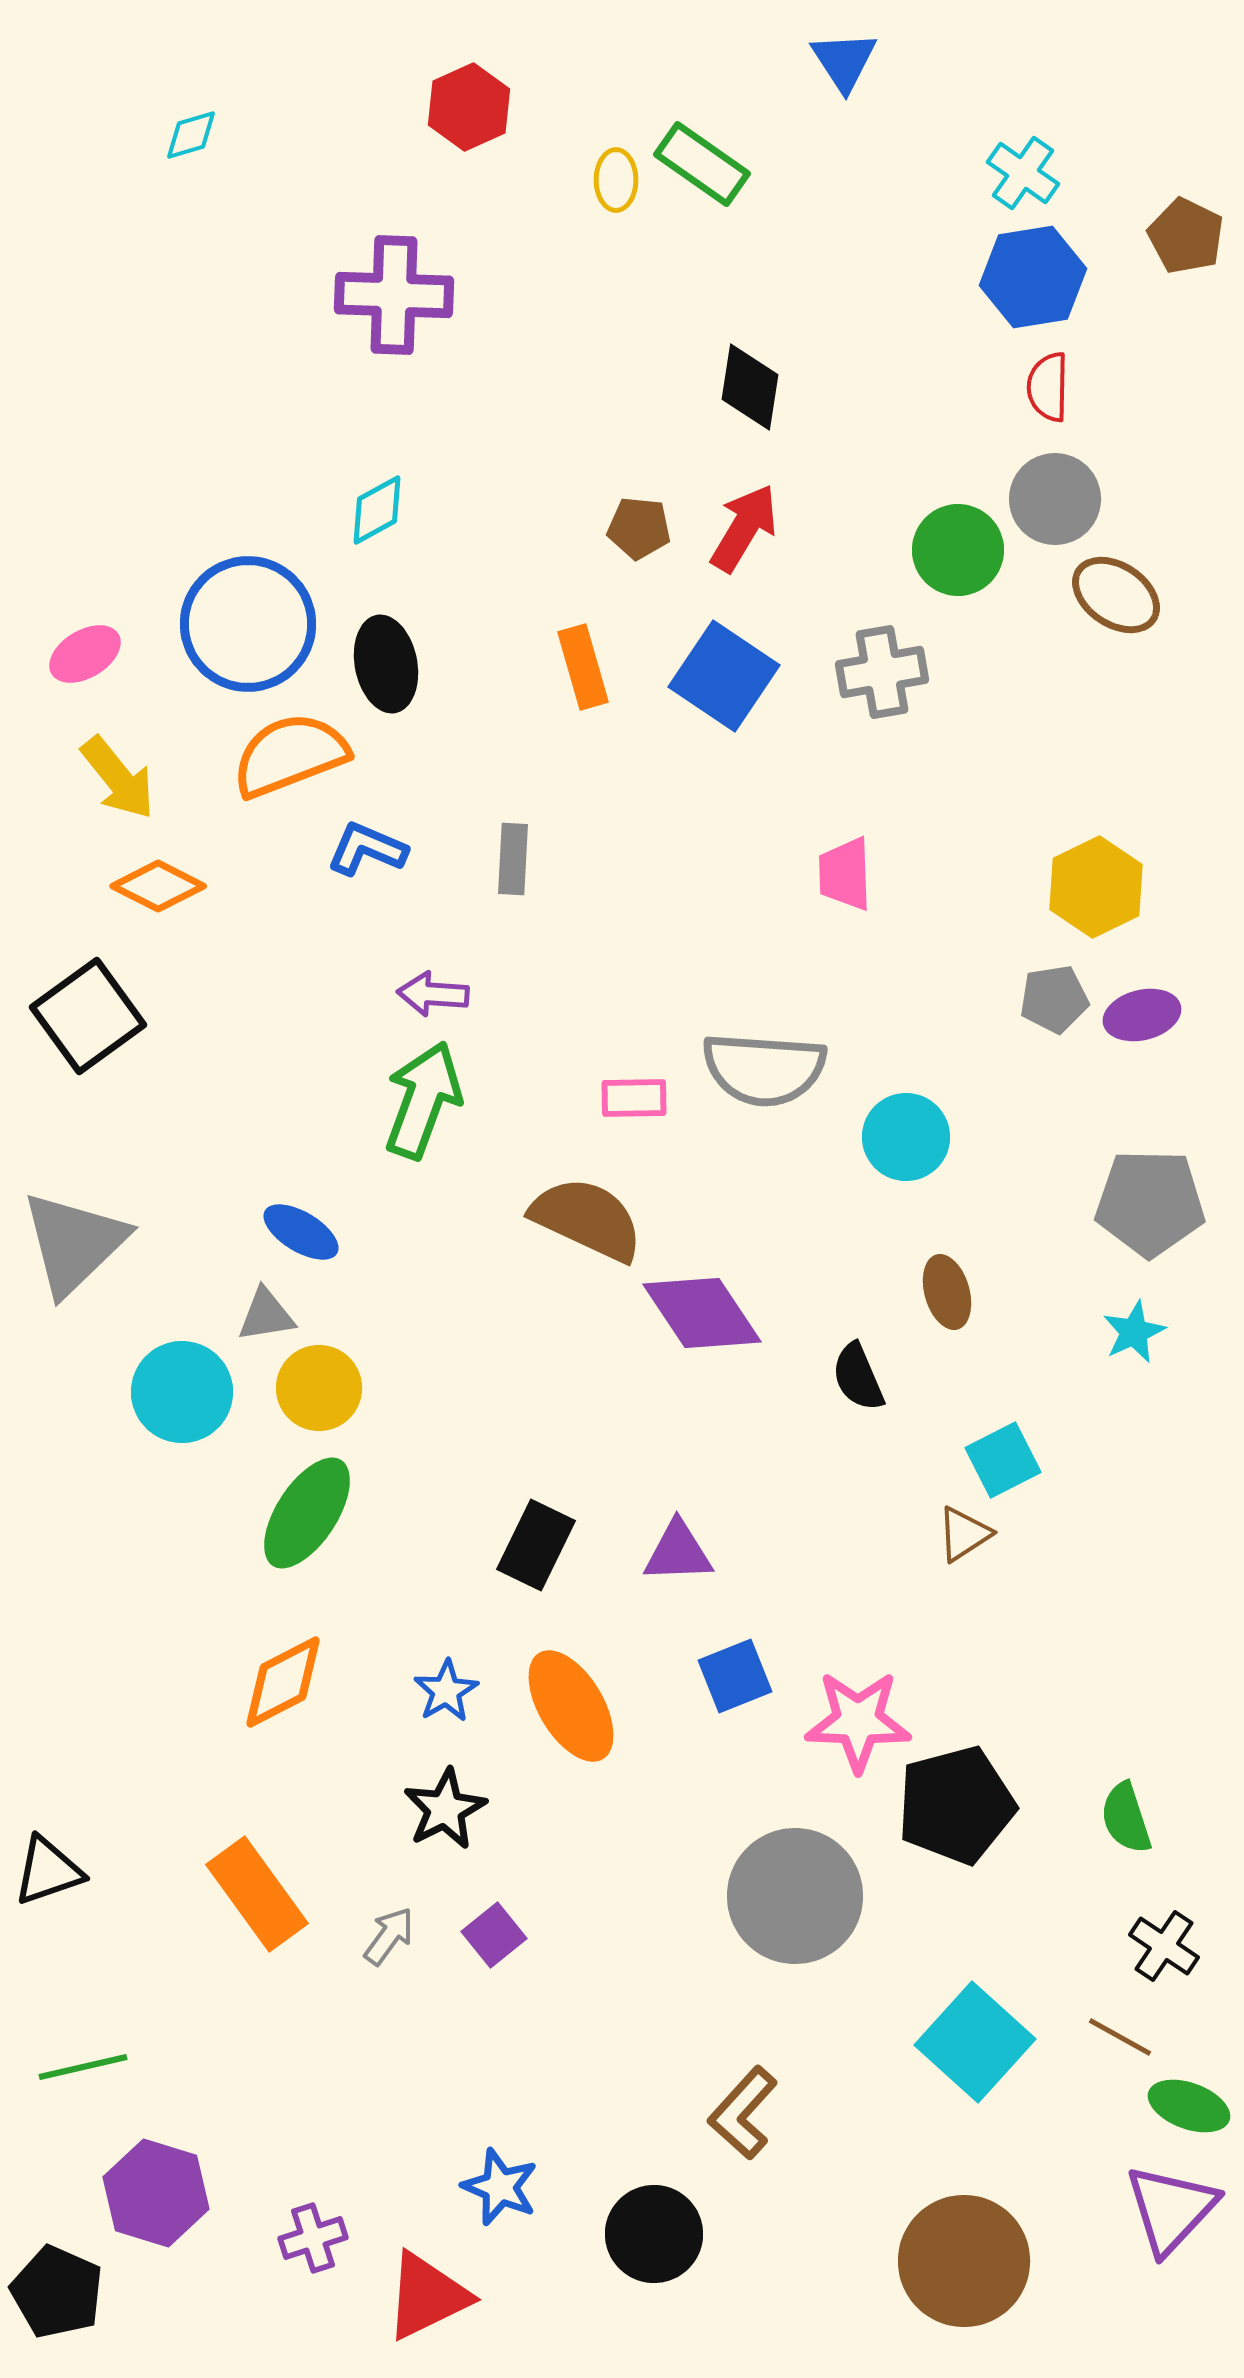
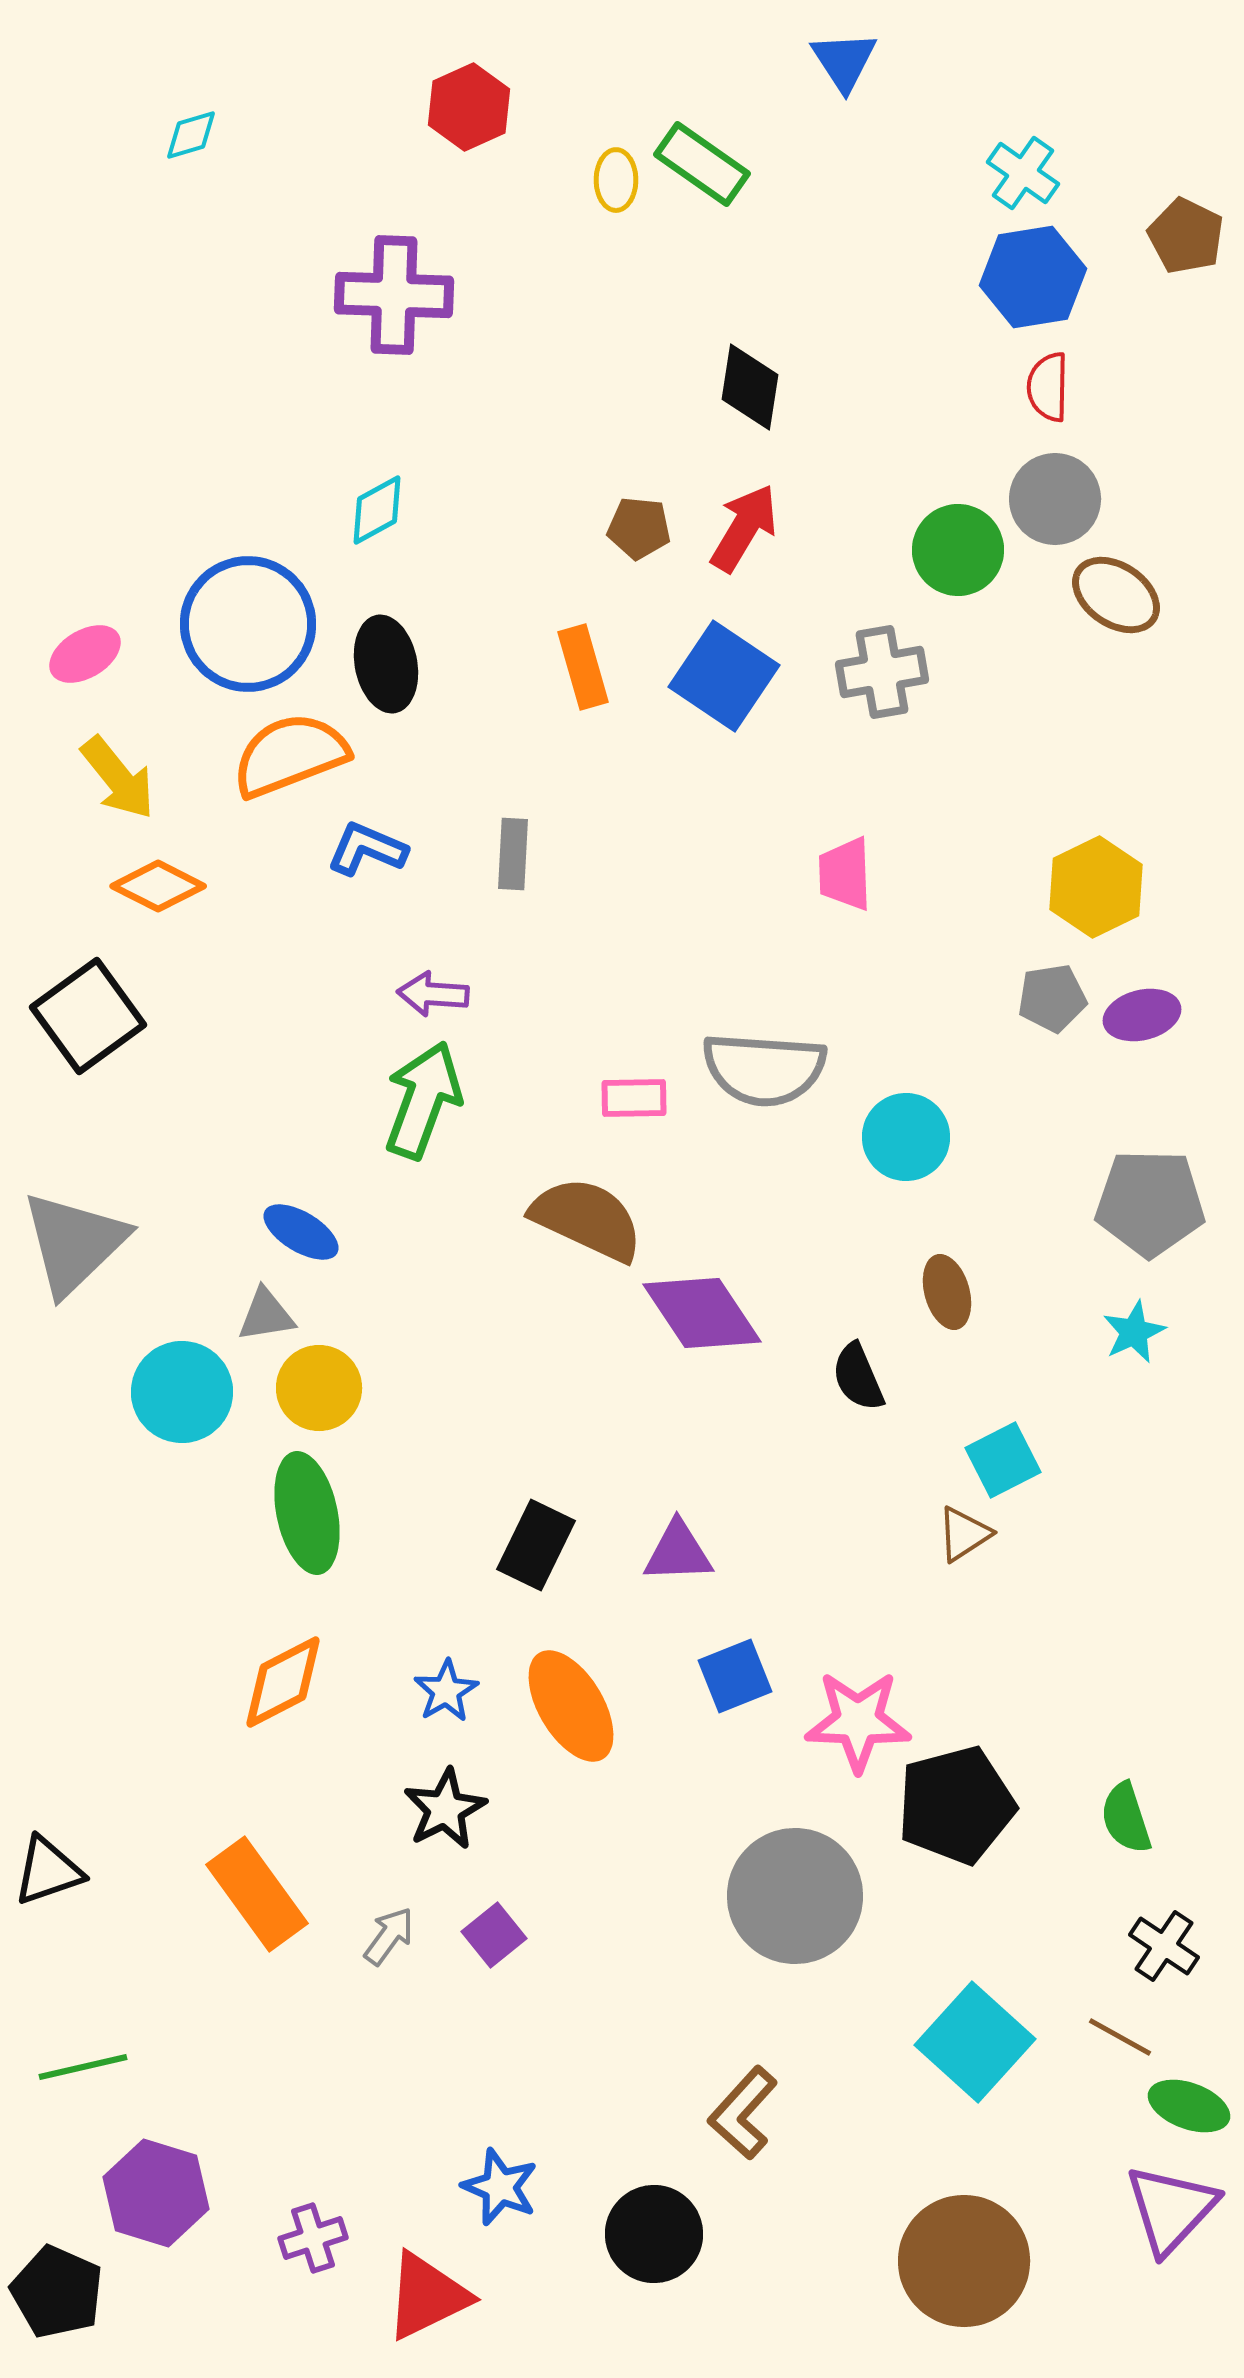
gray rectangle at (513, 859): moved 5 px up
gray pentagon at (1054, 999): moved 2 px left, 1 px up
green ellipse at (307, 1513): rotated 45 degrees counterclockwise
